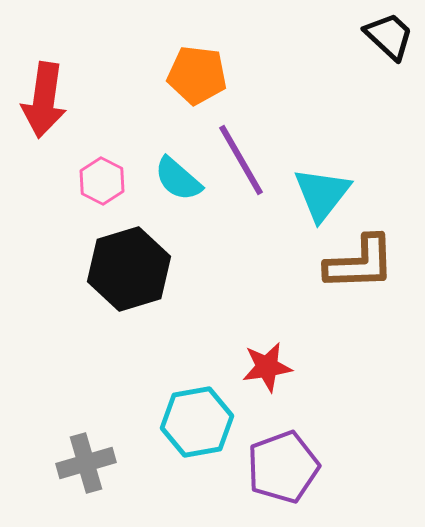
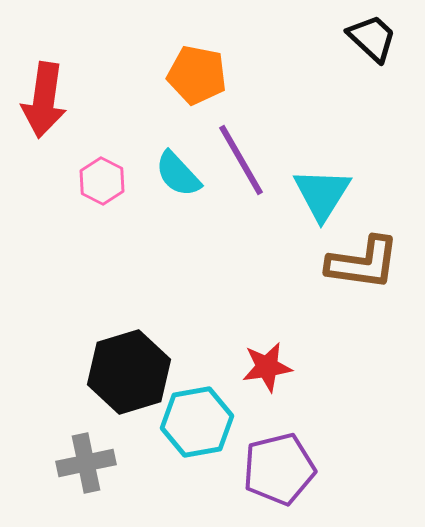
black trapezoid: moved 17 px left, 2 px down
orange pentagon: rotated 4 degrees clockwise
cyan semicircle: moved 5 px up; rotated 6 degrees clockwise
cyan triangle: rotated 6 degrees counterclockwise
brown L-shape: moved 3 px right; rotated 10 degrees clockwise
black hexagon: moved 103 px down
gray cross: rotated 4 degrees clockwise
purple pentagon: moved 4 px left, 2 px down; rotated 6 degrees clockwise
